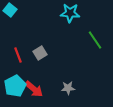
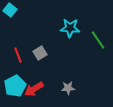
cyan star: moved 15 px down
green line: moved 3 px right
red arrow: rotated 108 degrees clockwise
